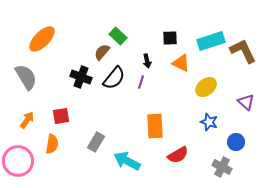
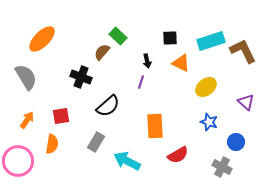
black semicircle: moved 6 px left, 28 px down; rotated 10 degrees clockwise
